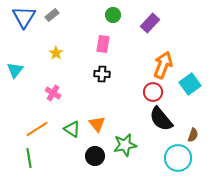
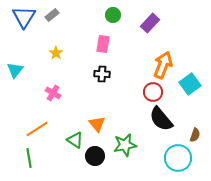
green triangle: moved 3 px right, 11 px down
brown semicircle: moved 2 px right
